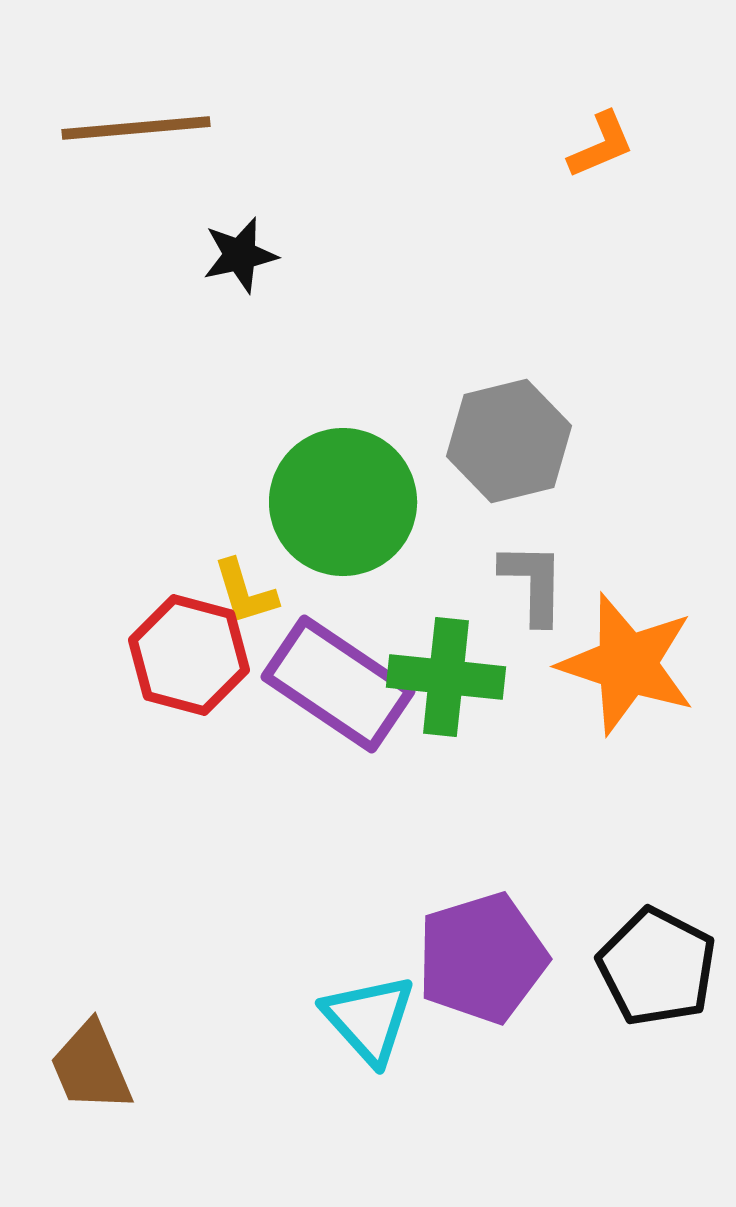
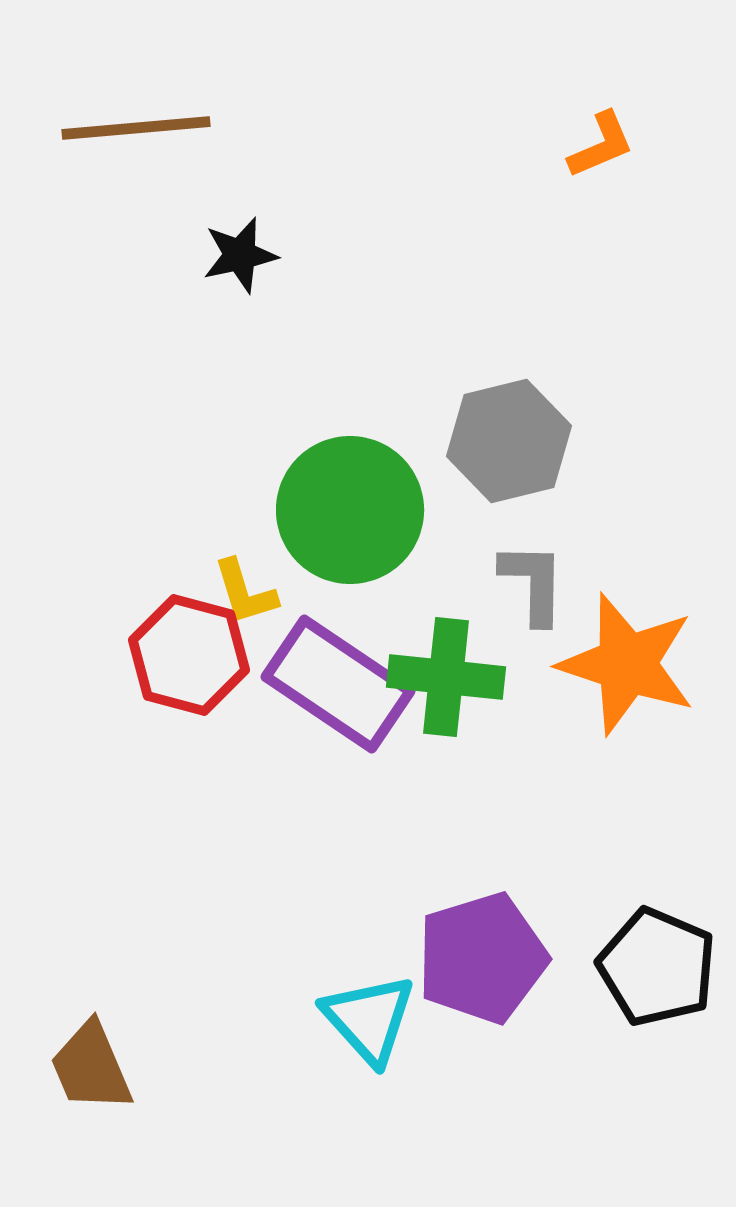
green circle: moved 7 px right, 8 px down
black pentagon: rotated 4 degrees counterclockwise
